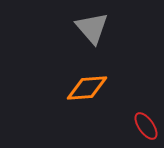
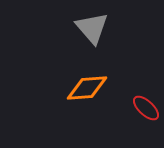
red ellipse: moved 18 px up; rotated 12 degrees counterclockwise
